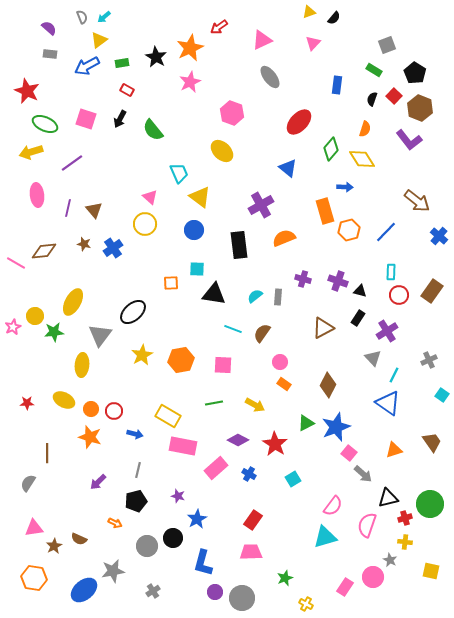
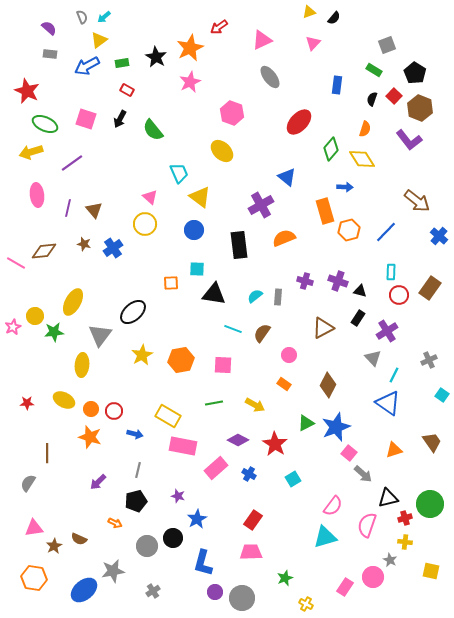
blue triangle at (288, 168): moved 1 px left, 9 px down
purple cross at (303, 279): moved 2 px right, 2 px down
brown rectangle at (432, 291): moved 2 px left, 3 px up
pink circle at (280, 362): moved 9 px right, 7 px up
